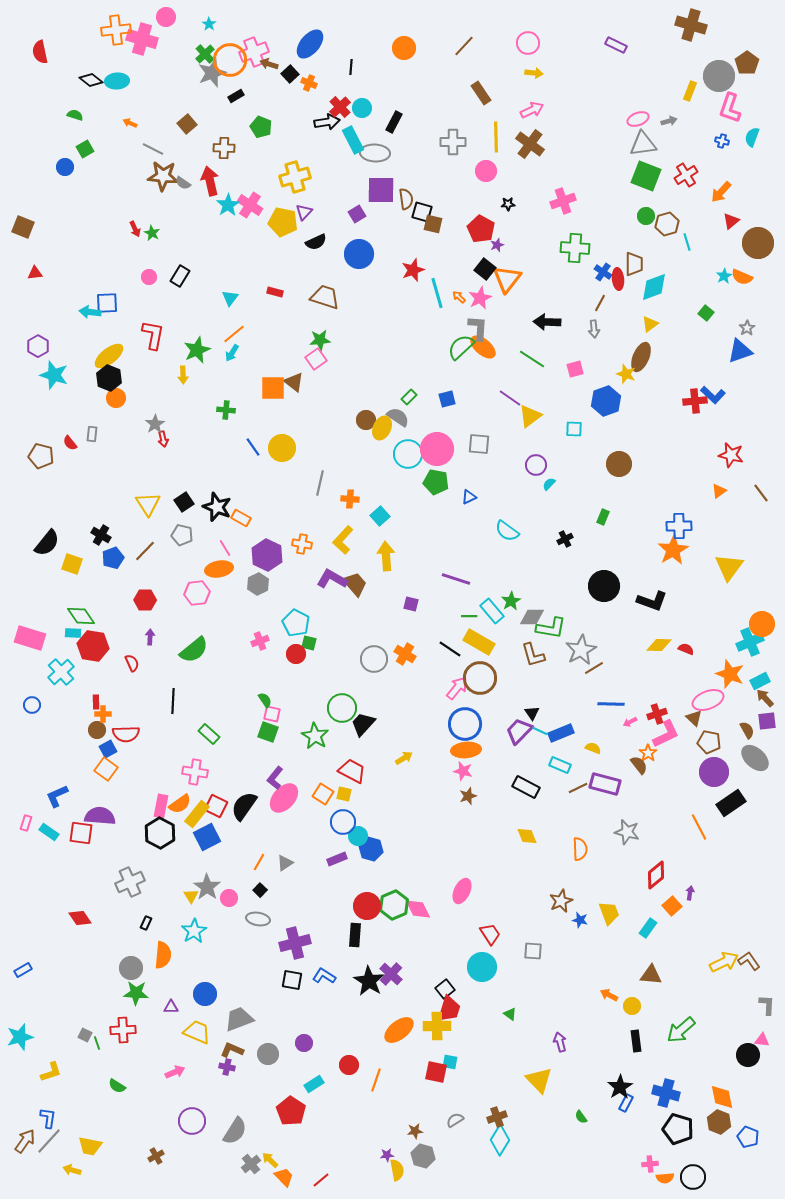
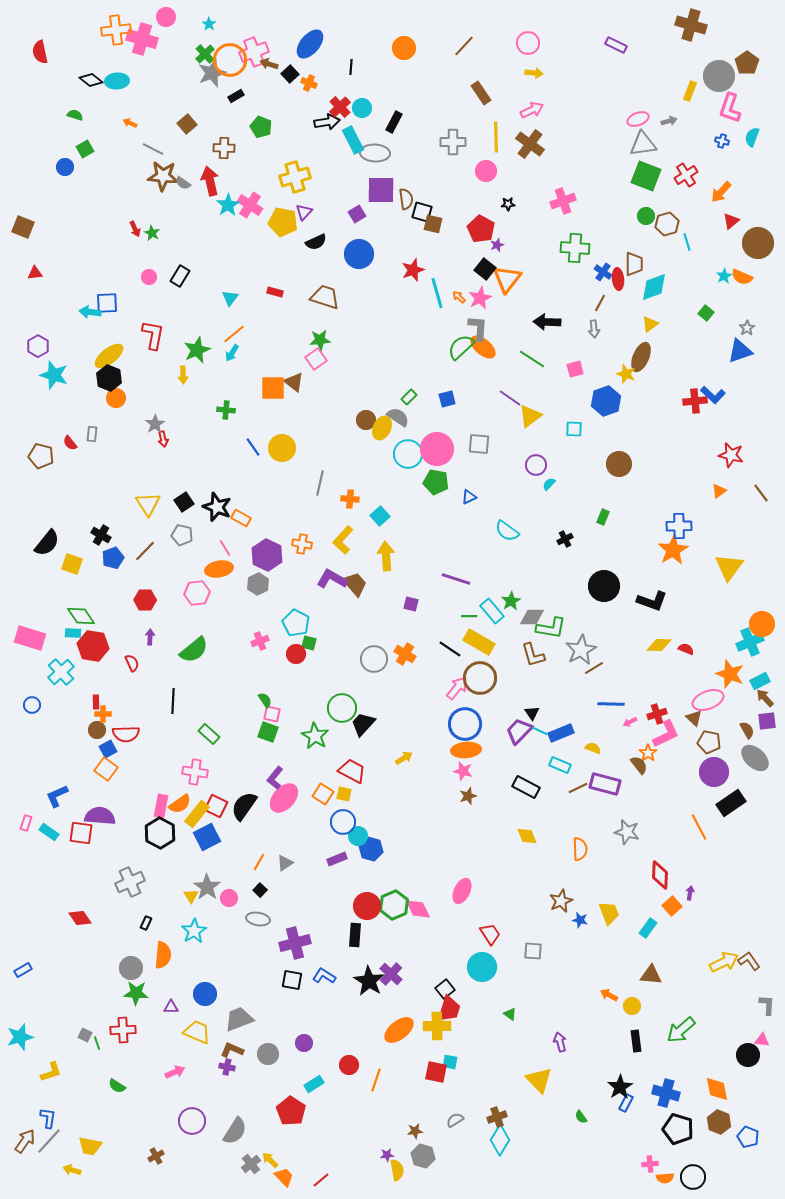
red diamond at (656, 875): moved 4 px right; rotated 48 degrees counterclockwise
orange diamond at (722, 1097): moved 5 px left, 8 px up
